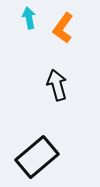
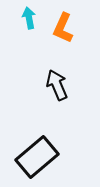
orange L-shape: rotated 12 degrees counterclockwise
black arrow: rotated 8 degrees counterclockwise
